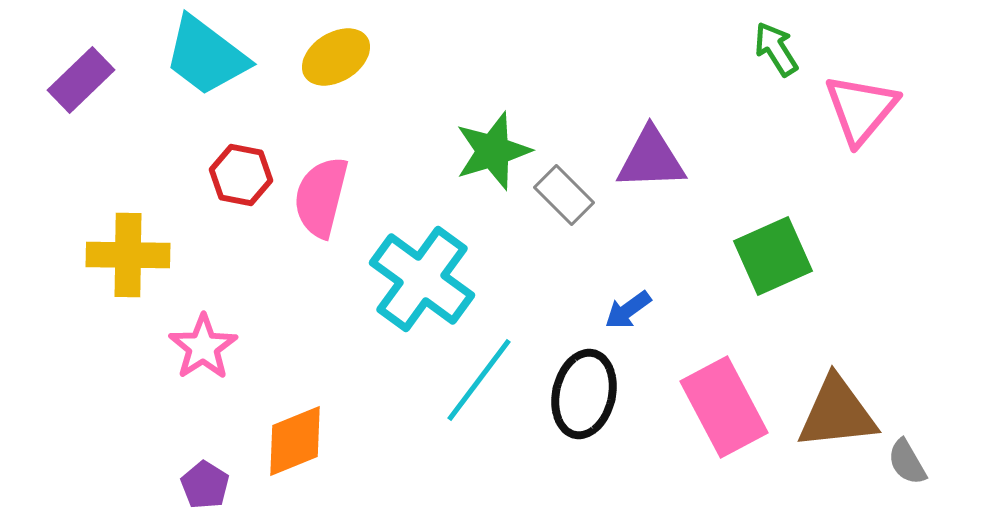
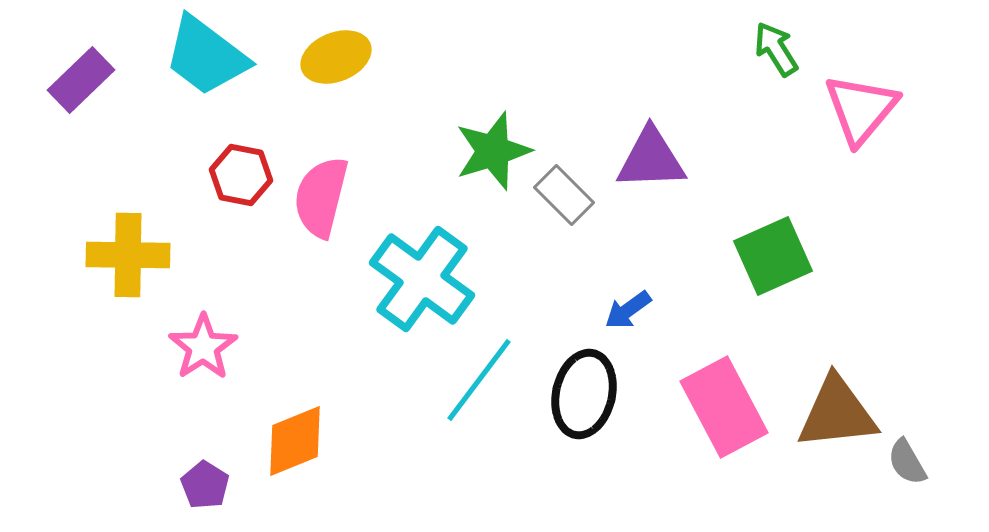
yellow ellipse: rotated 10 degrees clockwise
